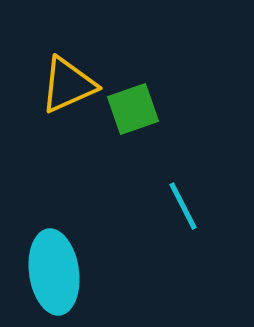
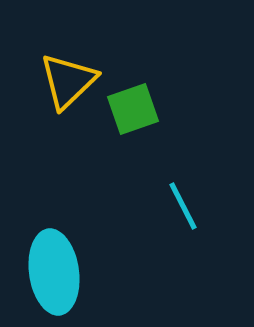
yellow triangle: moved 4 px up; rotated 20 degrees counterclockwise
